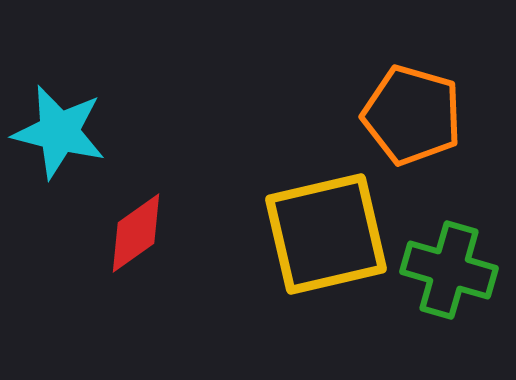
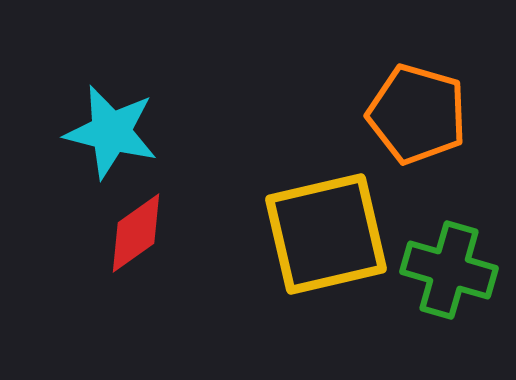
orange pentagon: moved 5 px right, 1 px up
cyan star: moved 52 px right
